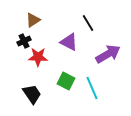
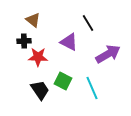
brown triangle: rotated 49 degrees counterclockwise
black cross: rotated 24 degrees clockwise
green square: moved 3 px left
black trapezoid: moved 8 px right, 4 px up
